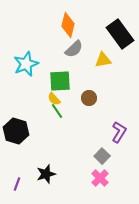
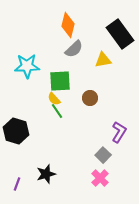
cyan star: moved 1 px right, 2 px down; rotated 20 degrees clockwise
brown circle: moved 1 px right
gray square: moved 1 px right, 1 px up
